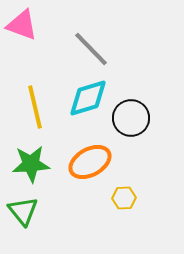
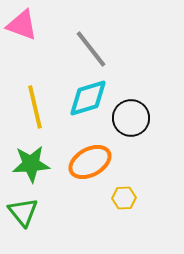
gray line: rotated 6 degrees clockwise
green triangle: moved 1 px down
